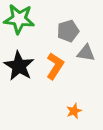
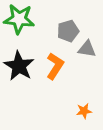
gray triangle: moved 1 px right, 4 px up
orange star: moved 10 px right; rotated 14 degrees clockwise
